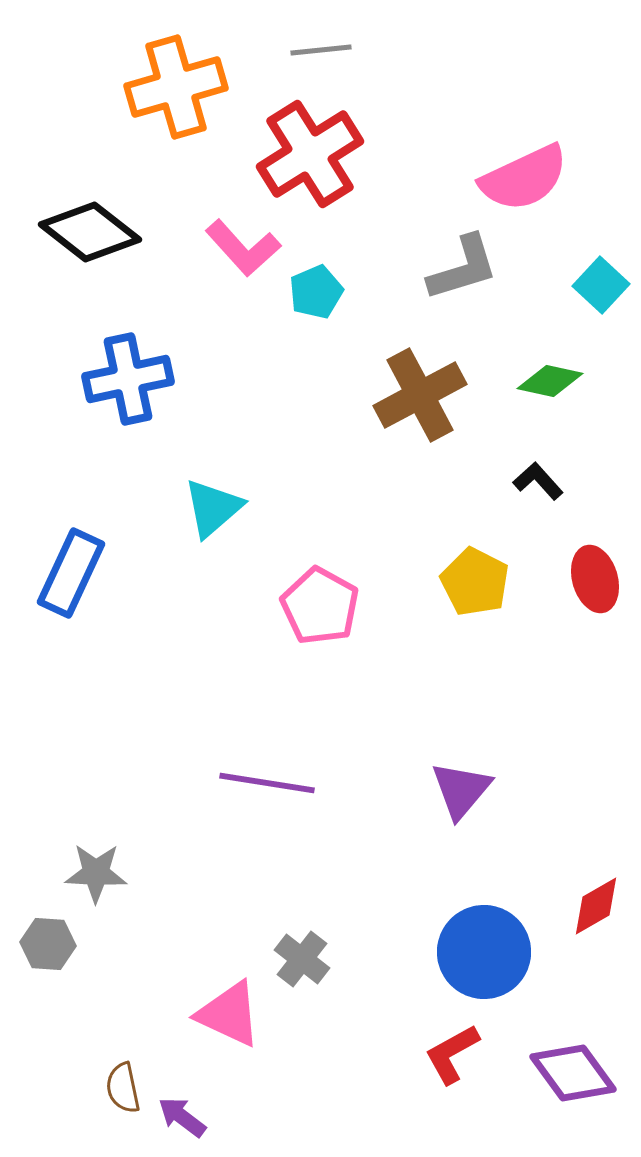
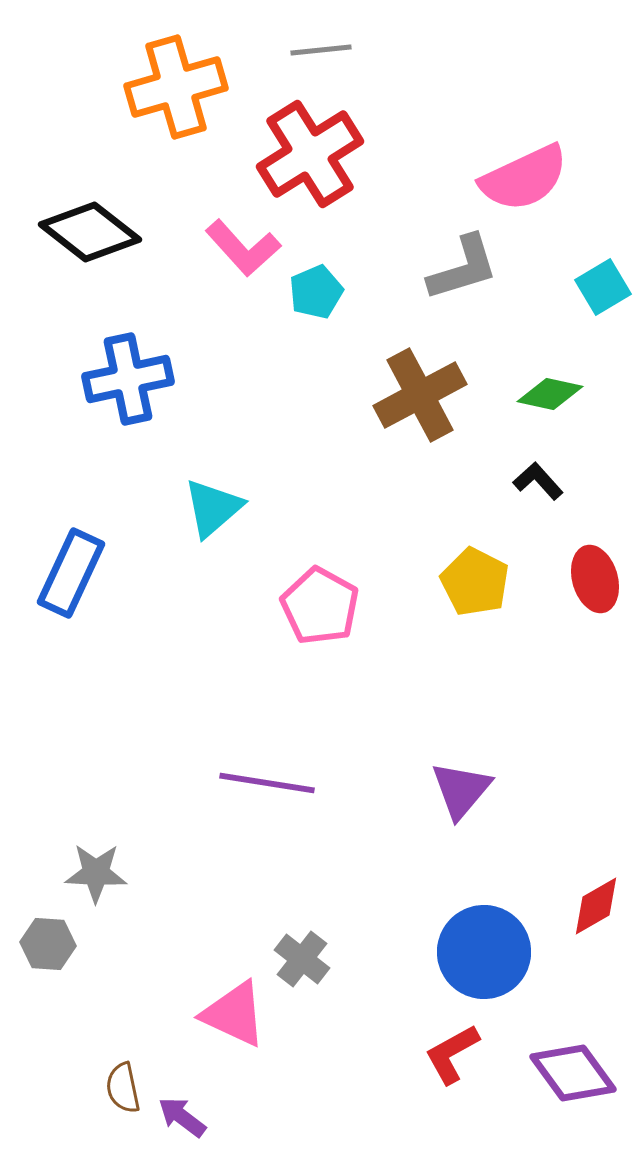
cyan square: moved 2 px right, 2 px down; rotated 16 degrees clockwise
green diamond: moved 13 px down
pink triangle: moved 5 px right
